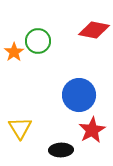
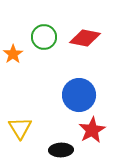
red diamond: moved 9 px left, 8 px down
green circle: moved 6 px right, 4 px up
orange star: moved 1 px left, 2 px down
